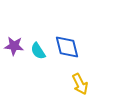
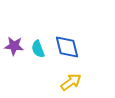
cyan semicircle: moved 2 px up; rotated 12 degrees clockwise
yellow arrow: moved 9 px left, 2 px up; rotated 100 degrees counterclockwise
